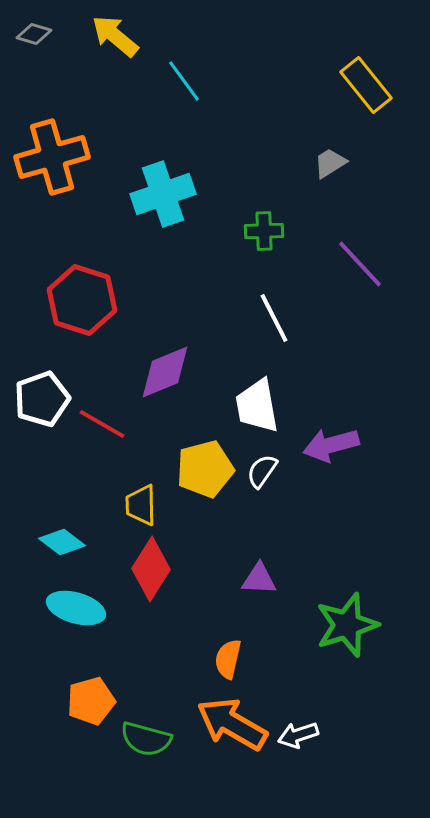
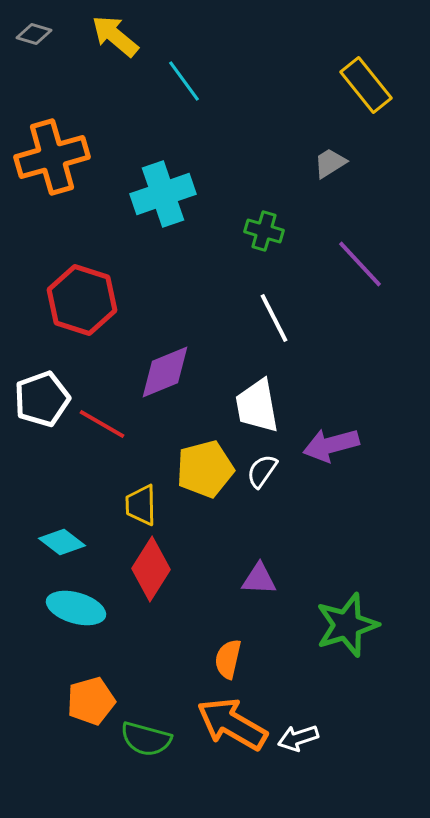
green cross: rotated 18 degrees clockwise
white arrow: moved 3 px down
